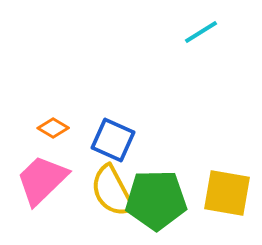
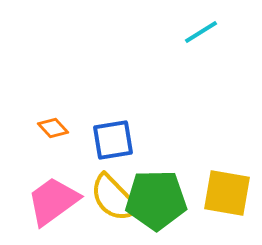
orange diamond: rotated 16 degrees clockwise
blue square: rotated 33 degrees counterclockwise
pink trapezoid: moved 11 px right, 21 px down; rotated 8 degrees clockwise
yellow semicircle: moved 2 px right, 7 px down; rotated 16 degrees counterclockwise
